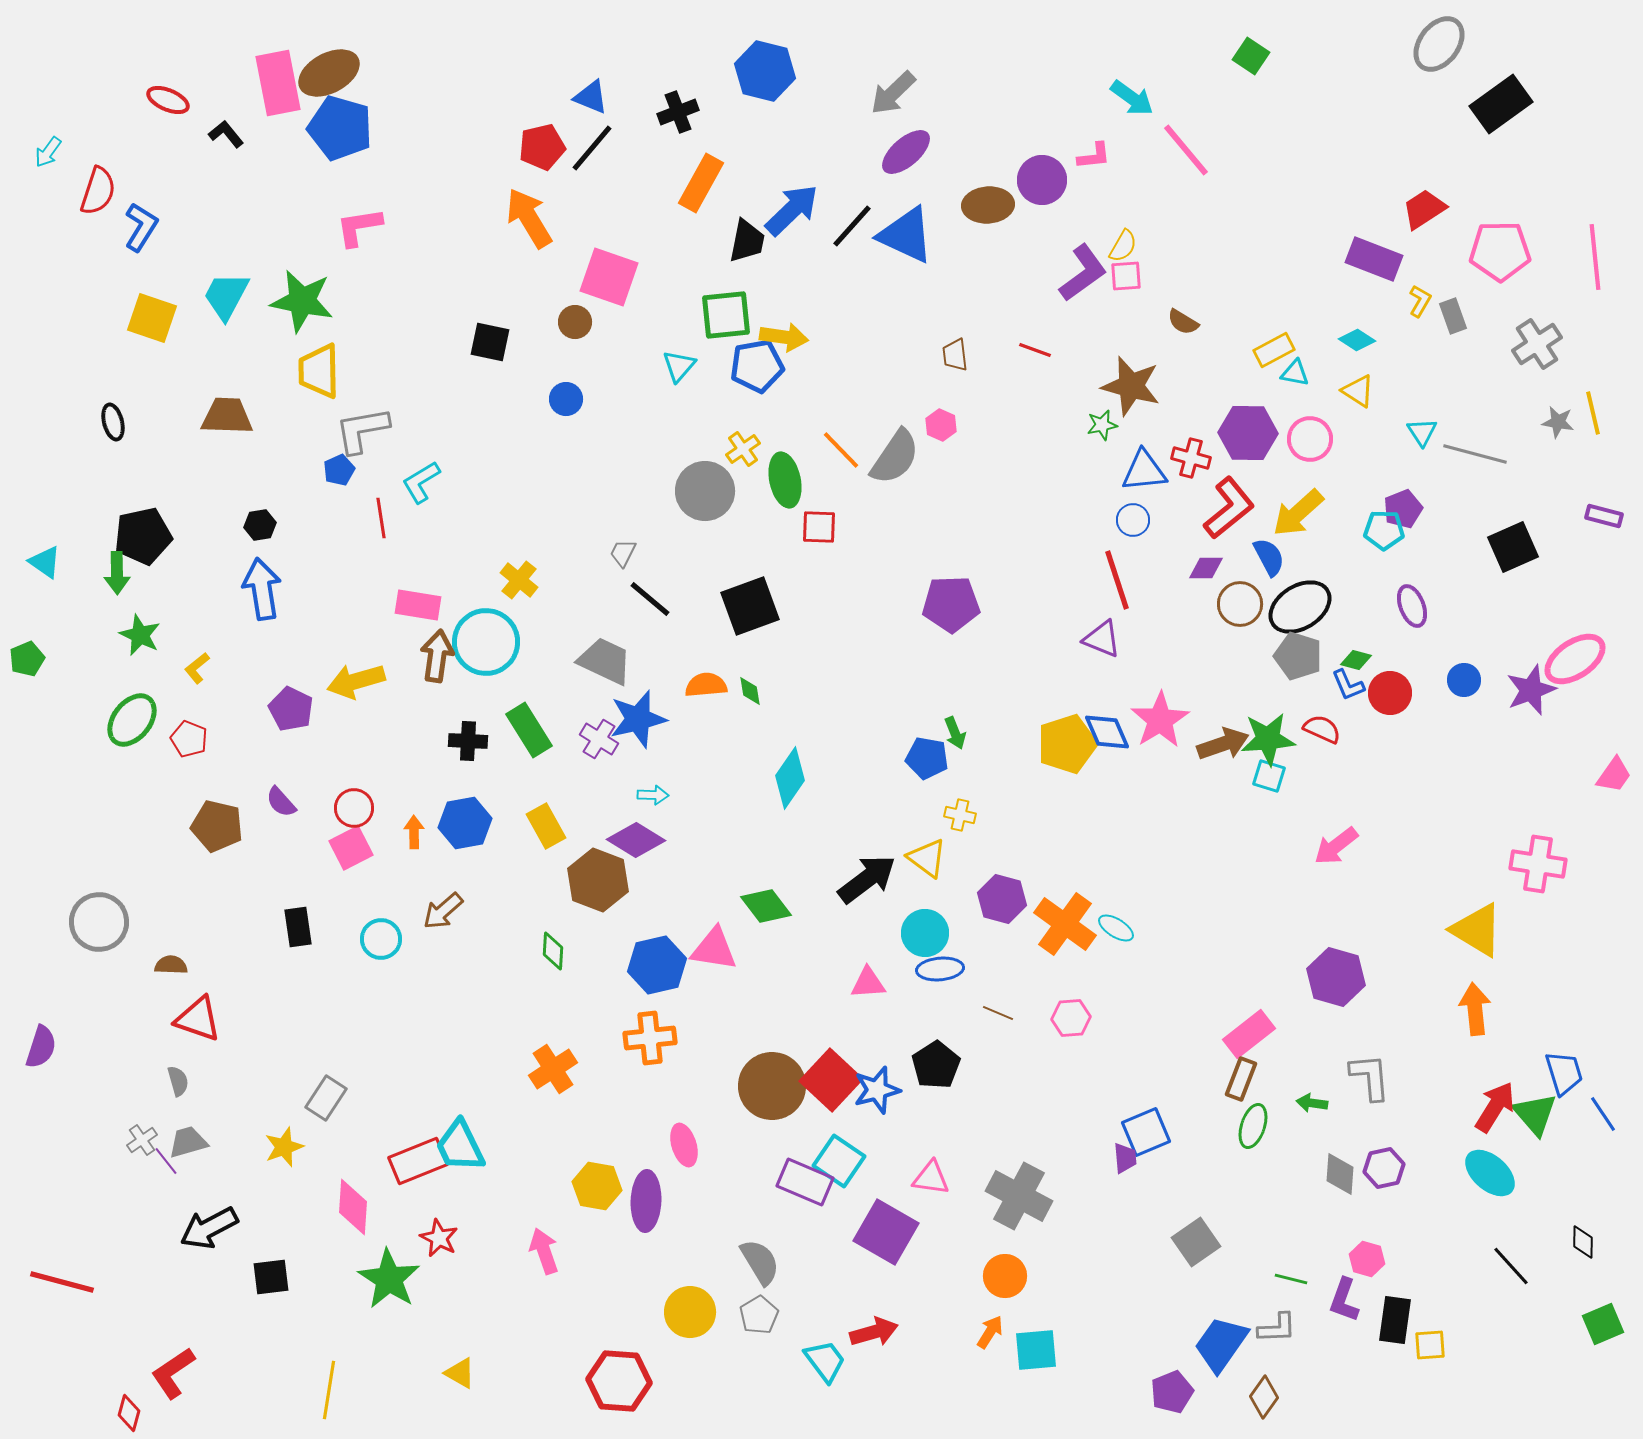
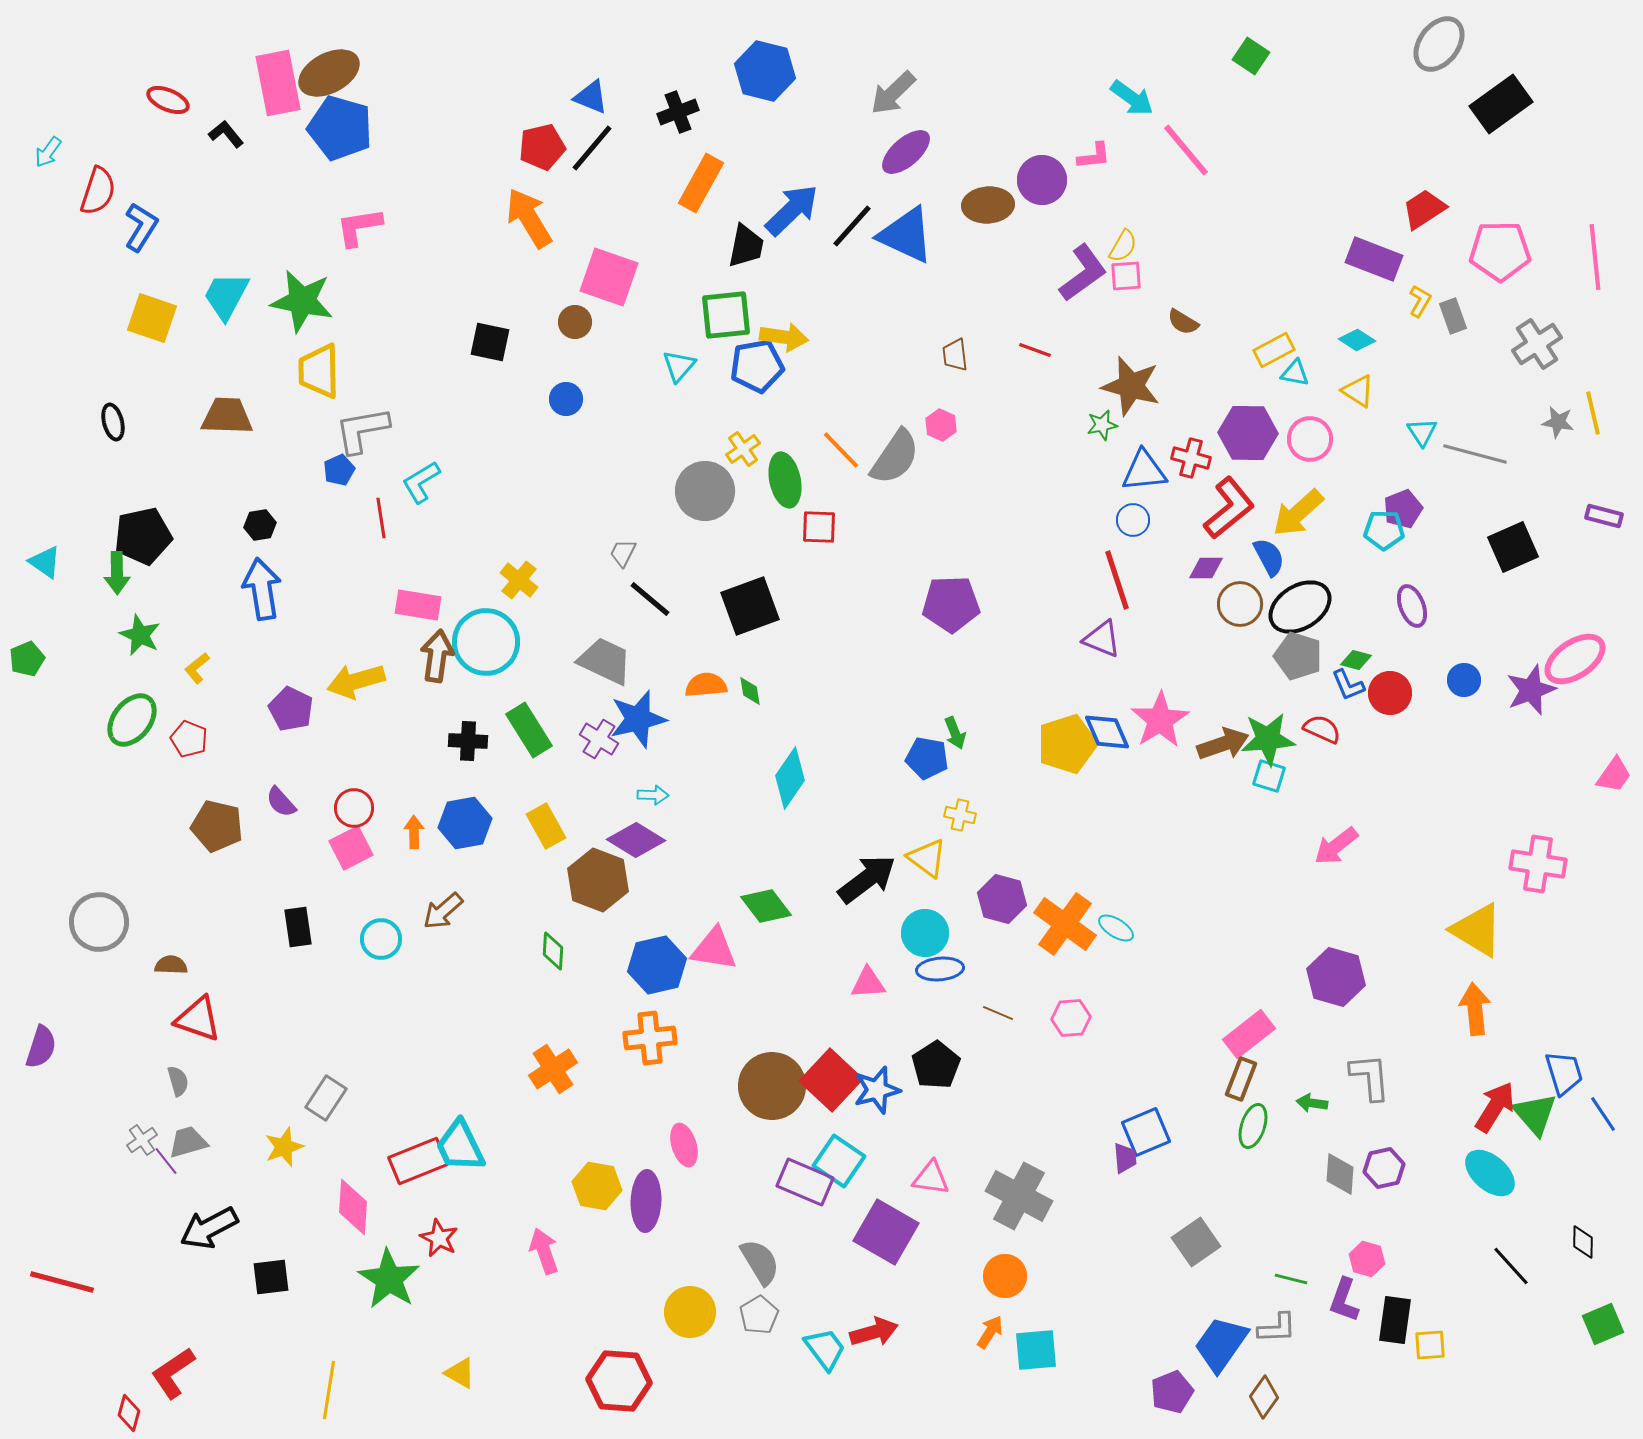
black trapezoid at (747, 241): moved 1 px left, 5 px down
cyan trapezoid at (825, 1361): moved 12 px up
